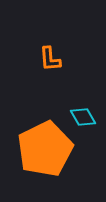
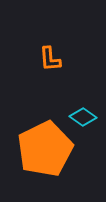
cyan diamond: rotated 24 degrees counterclockwise
